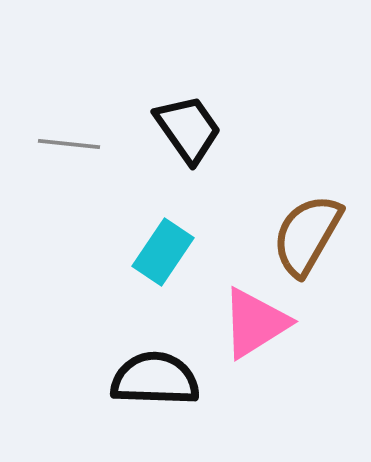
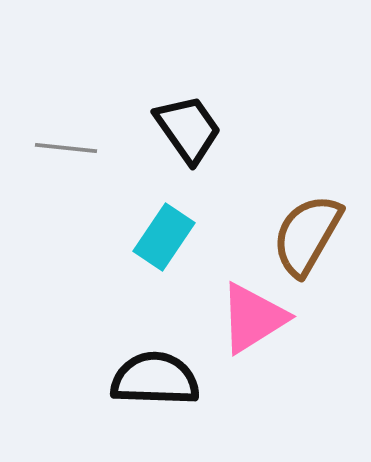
gray line: moved 3 px left, 4 px down
cyan rectangle: moved 1 px right, 15 px up
pink triangle: moved 2 px left, 5 px up
